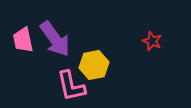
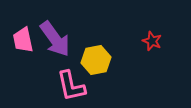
yellow hexagon: moved 2 px right, 5 px up
